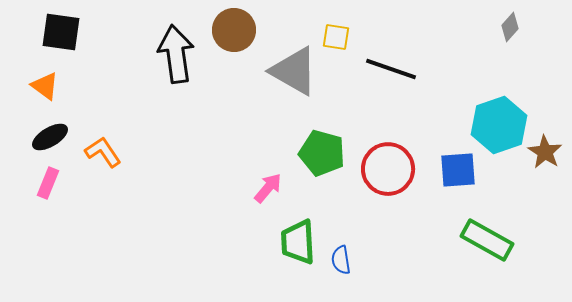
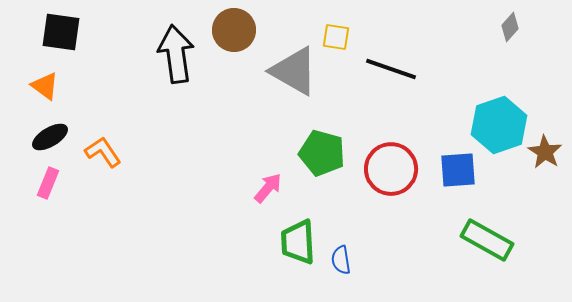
red circle: moved 3 px right
